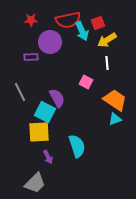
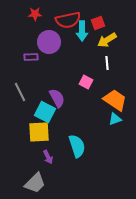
red star: moved 4 px right, 6 px up
cyan arrow: rotated 24 degrees clockwise
purple circle: moved 1 px left
